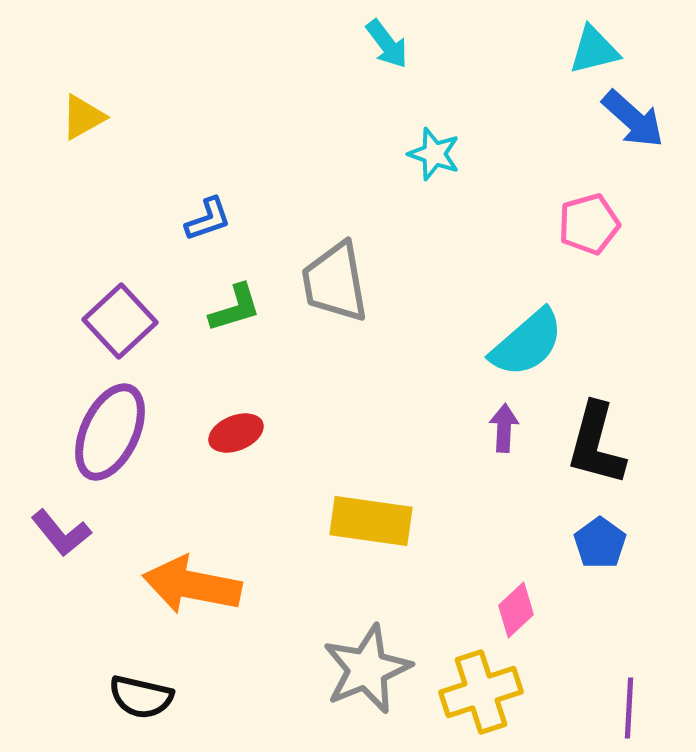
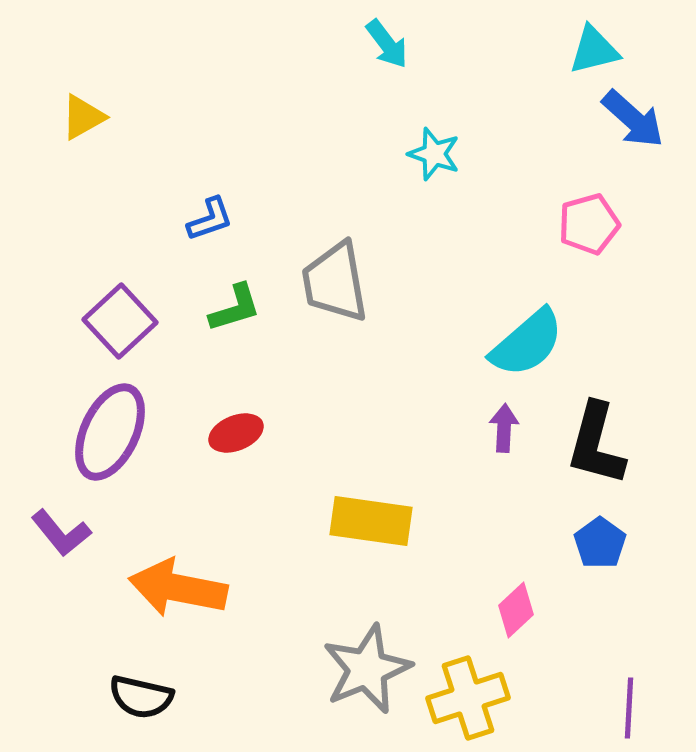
blue L-shape: moved 2 px right
orange arrow: moved 14 px left, 3 px down
yellow cross: moved 13 px left, 6 px down
